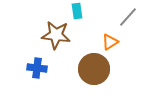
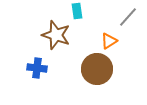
brown star: rotated 12 degrees clockwise
orange triangle: moved 1 px left, 1 px up
brown circle: moved 3 px right
